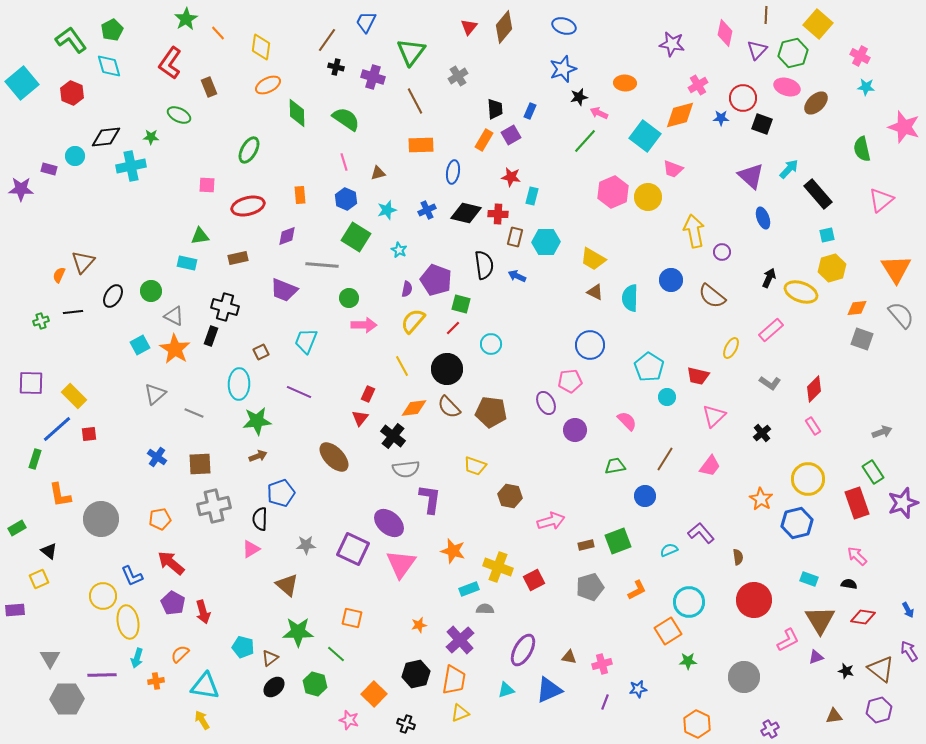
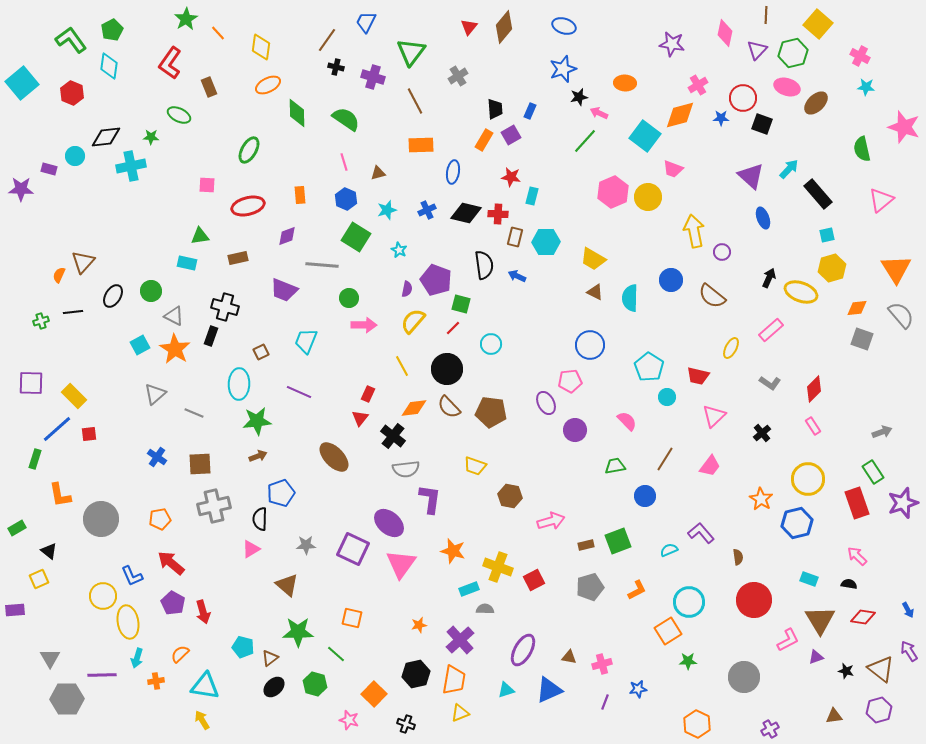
cyan diamond at (109, 66): rotated 24 degrees clockwise
